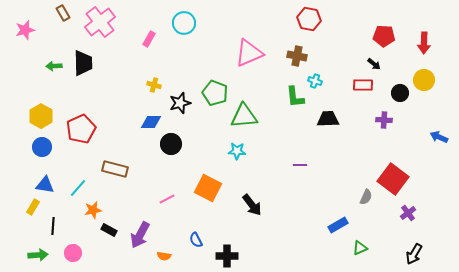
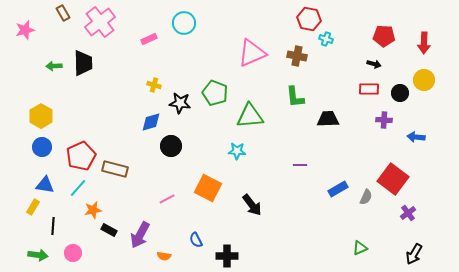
pink rectangle at (149, 39): rotated 35 degrees clockwise
pink triangle at (249, 53): moved 3 px right
black arrow at (374, 64): rotated 24 degrees counterclockwise
cyan cross at (315, 81): moved 11 px right, 42 px up
red rectangle at (363, 85): moved 6 px right, 4 px down
black star at (180, 103): rotated 25 degrees clockwise
green triangle at (244, 116): moved 6 px right
blue diamond at (151, 122): rotated 15 degrees counterclockwise
red pentagon at (81, 129): moved 27 px down
blue arrow at (439, 137): moved 23 px left; rotated 18 degrees counterclockwise
black circle at (171, 144): moved 2 px down
blue rectangle at (338, 225): moved 36 px up
green arrow at (38, 255): rotated 12 degrees clockwise
